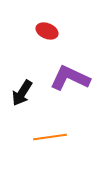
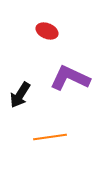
black arrow: moved 2 px left, 2 px down
